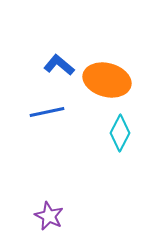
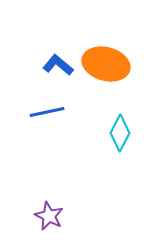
blue L-shape: moved 1 px left
orange ellipse: moved 1 px left, 16 px up
